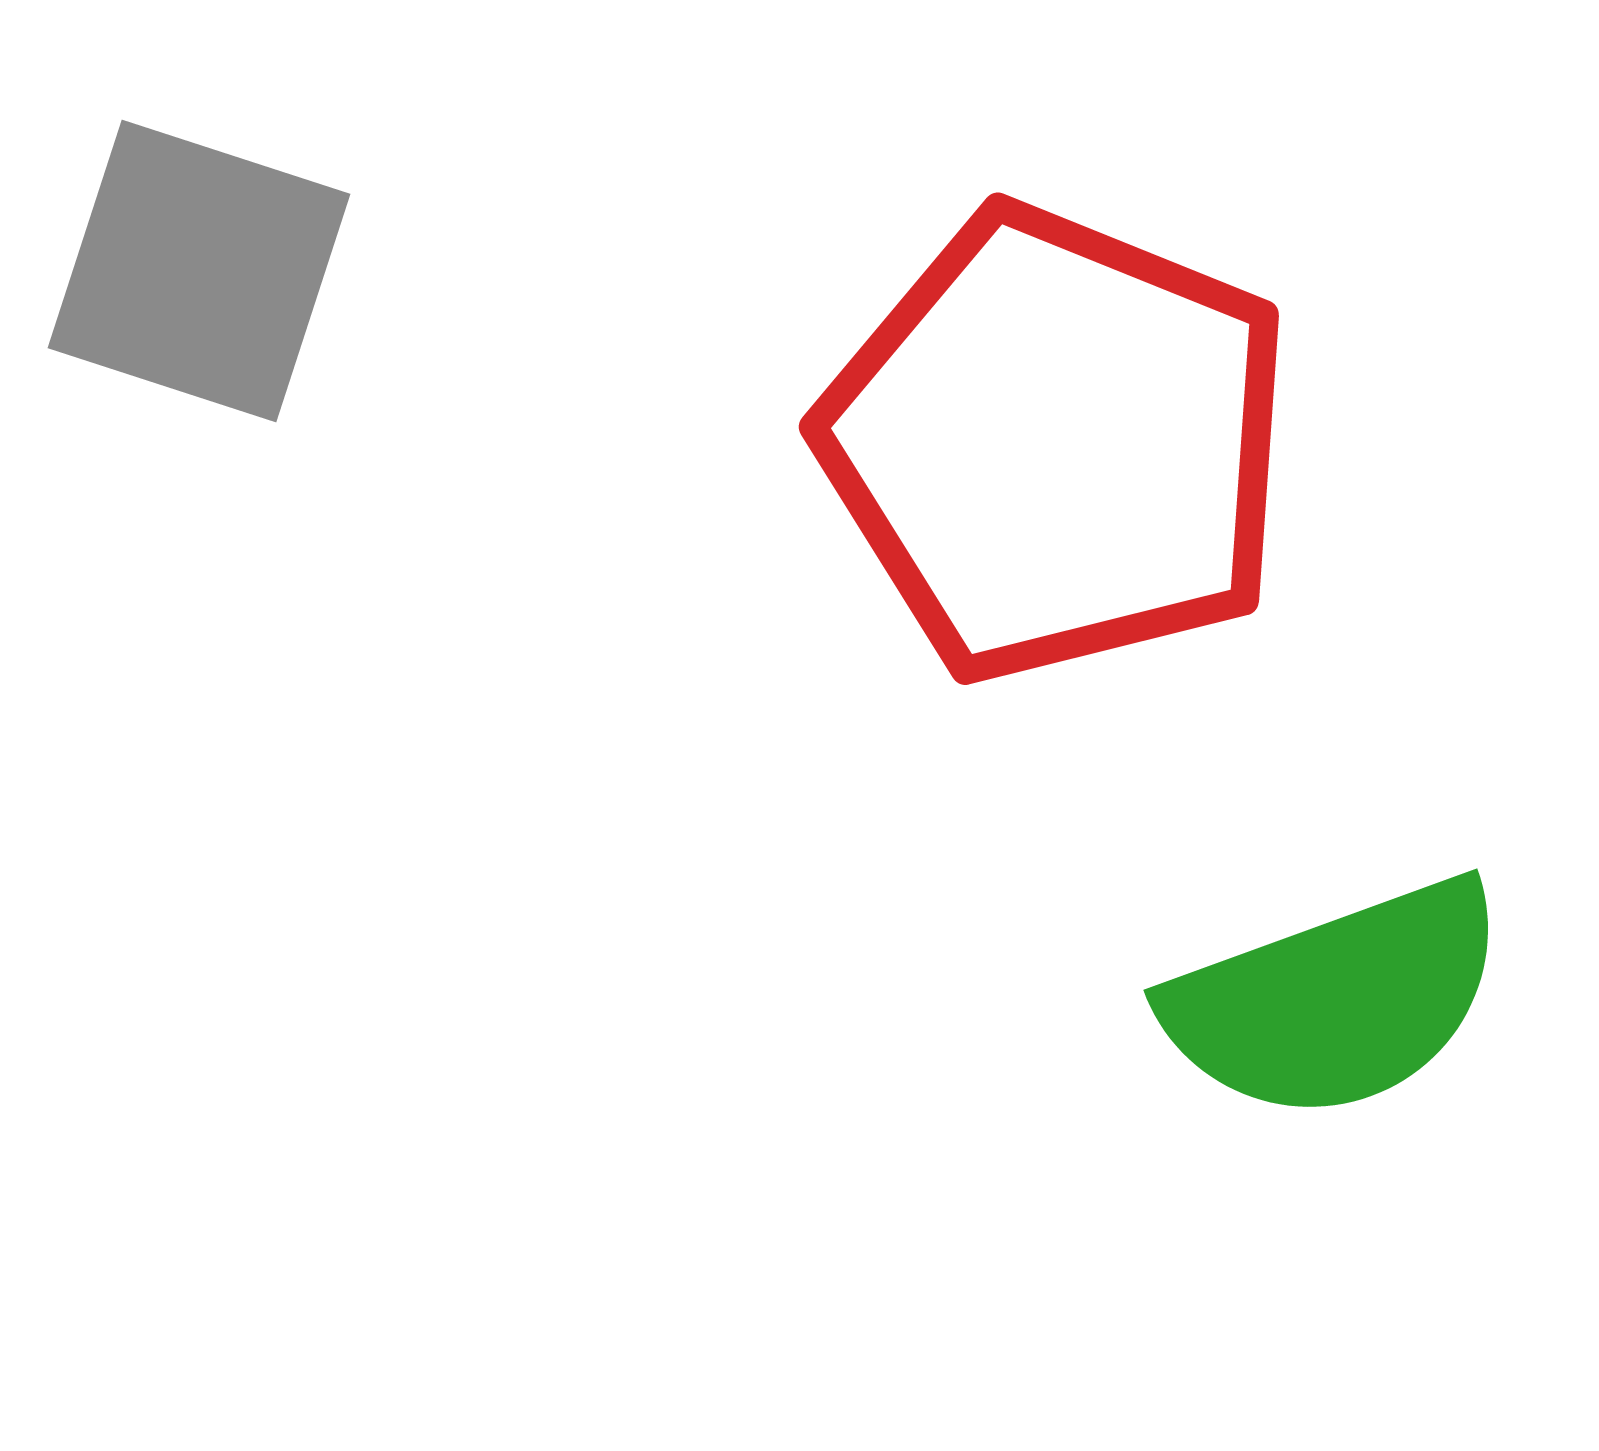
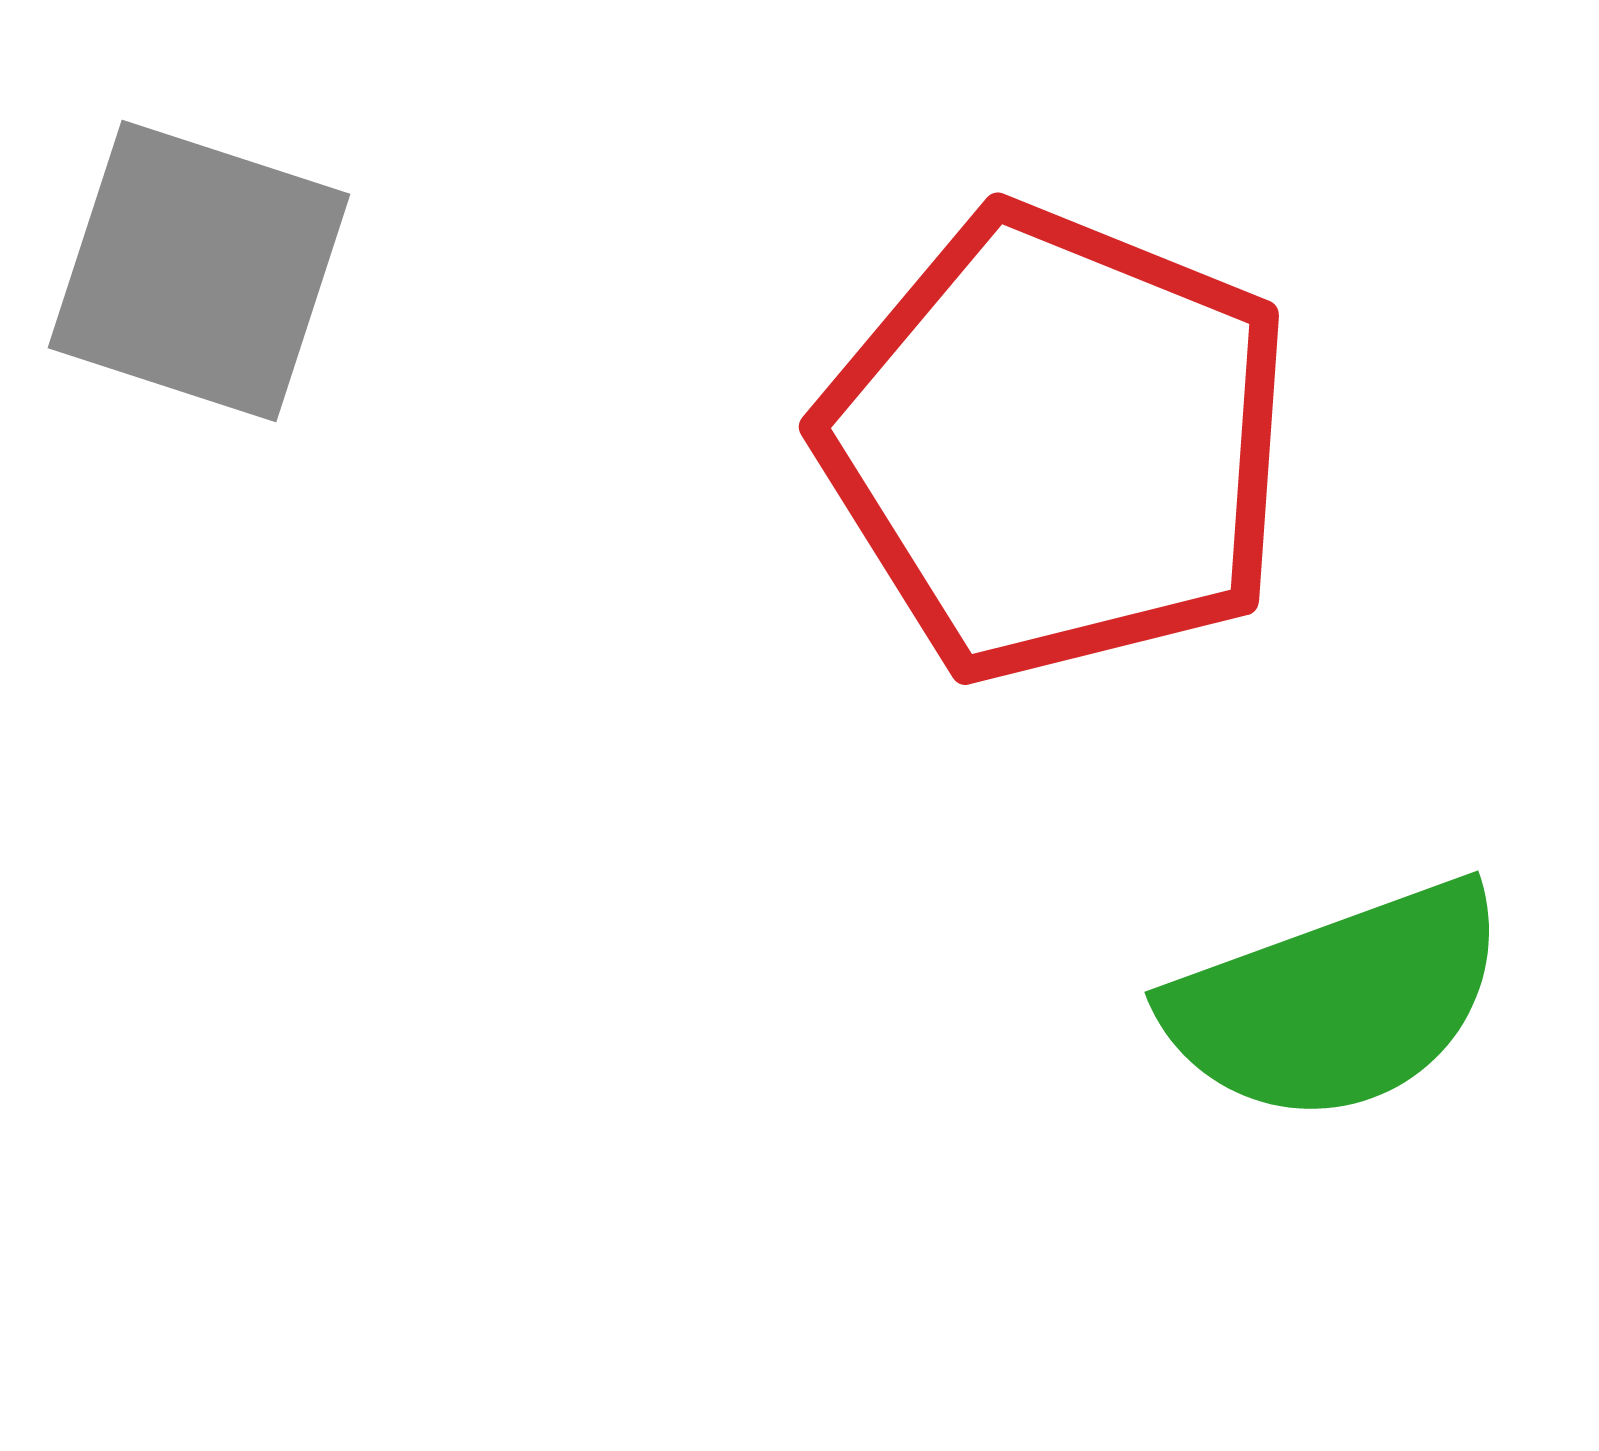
green semicircle: moved 1 px right, 2 px down
